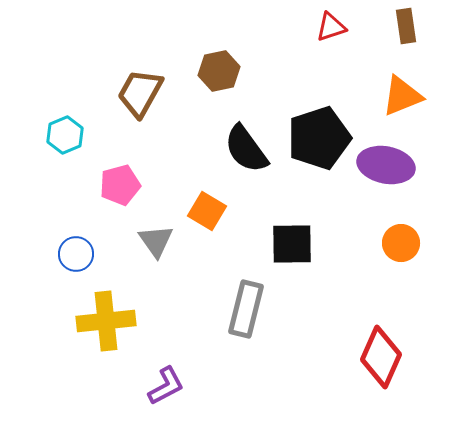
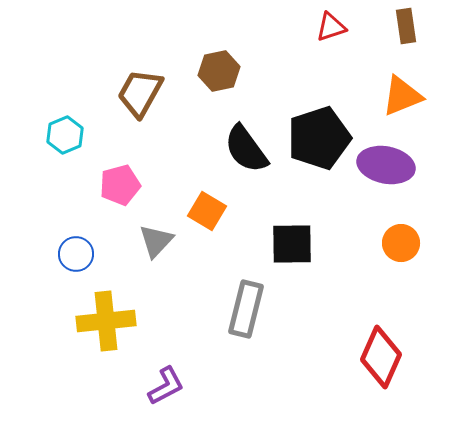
gray triangle: rotated 18 degrees clockwise
